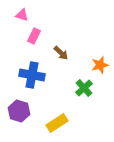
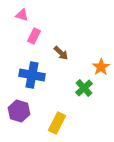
orange star: moved 1 px right, 2 px down; rotated 18 degrees counterclockwise
yellow rectangle: rotated 30 degrees counterclockwise
